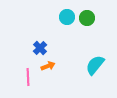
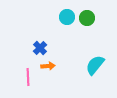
orange arrow: rotated 16 degrees clockwise
